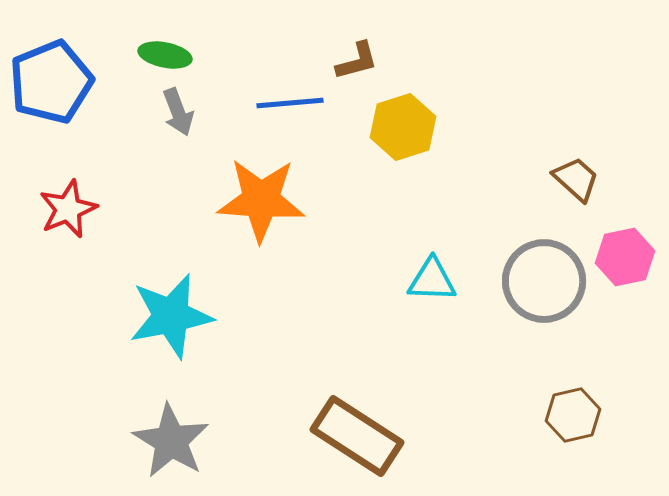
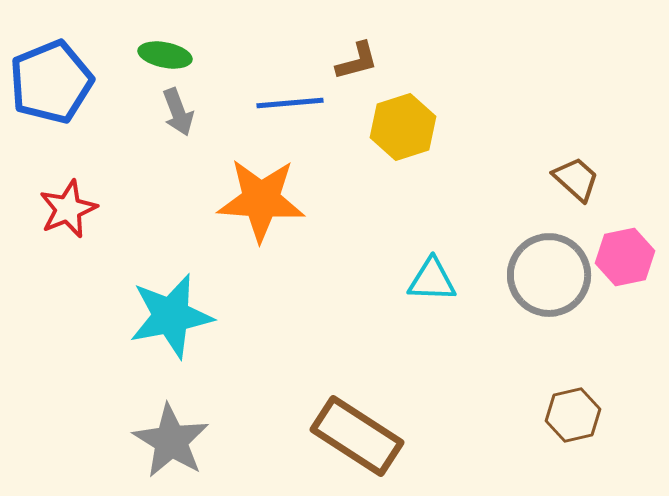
gray circle: moved 5 px right, 6 px up
